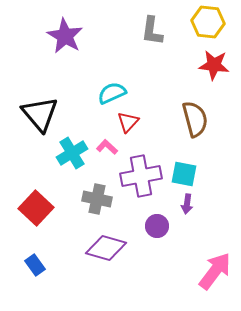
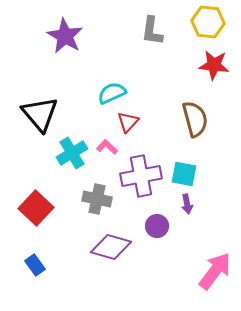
purple arrow: rotated 18 degrees counterclockwise
purple diamond: moved 5 px right, 1 px up
